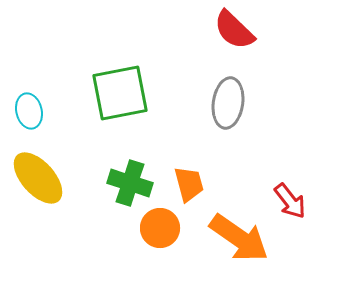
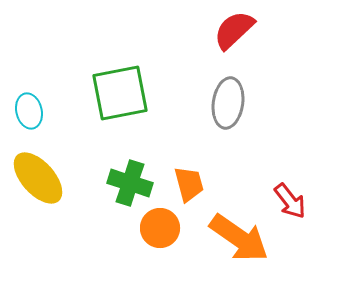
red semicircle: rotated 93 degrees clockwise
